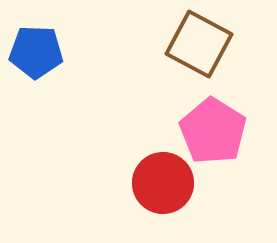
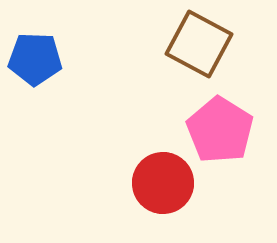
blue pentagon: moved 1 px left, 7 px down
pink pentagon: moved 7 px right, 1 px up
